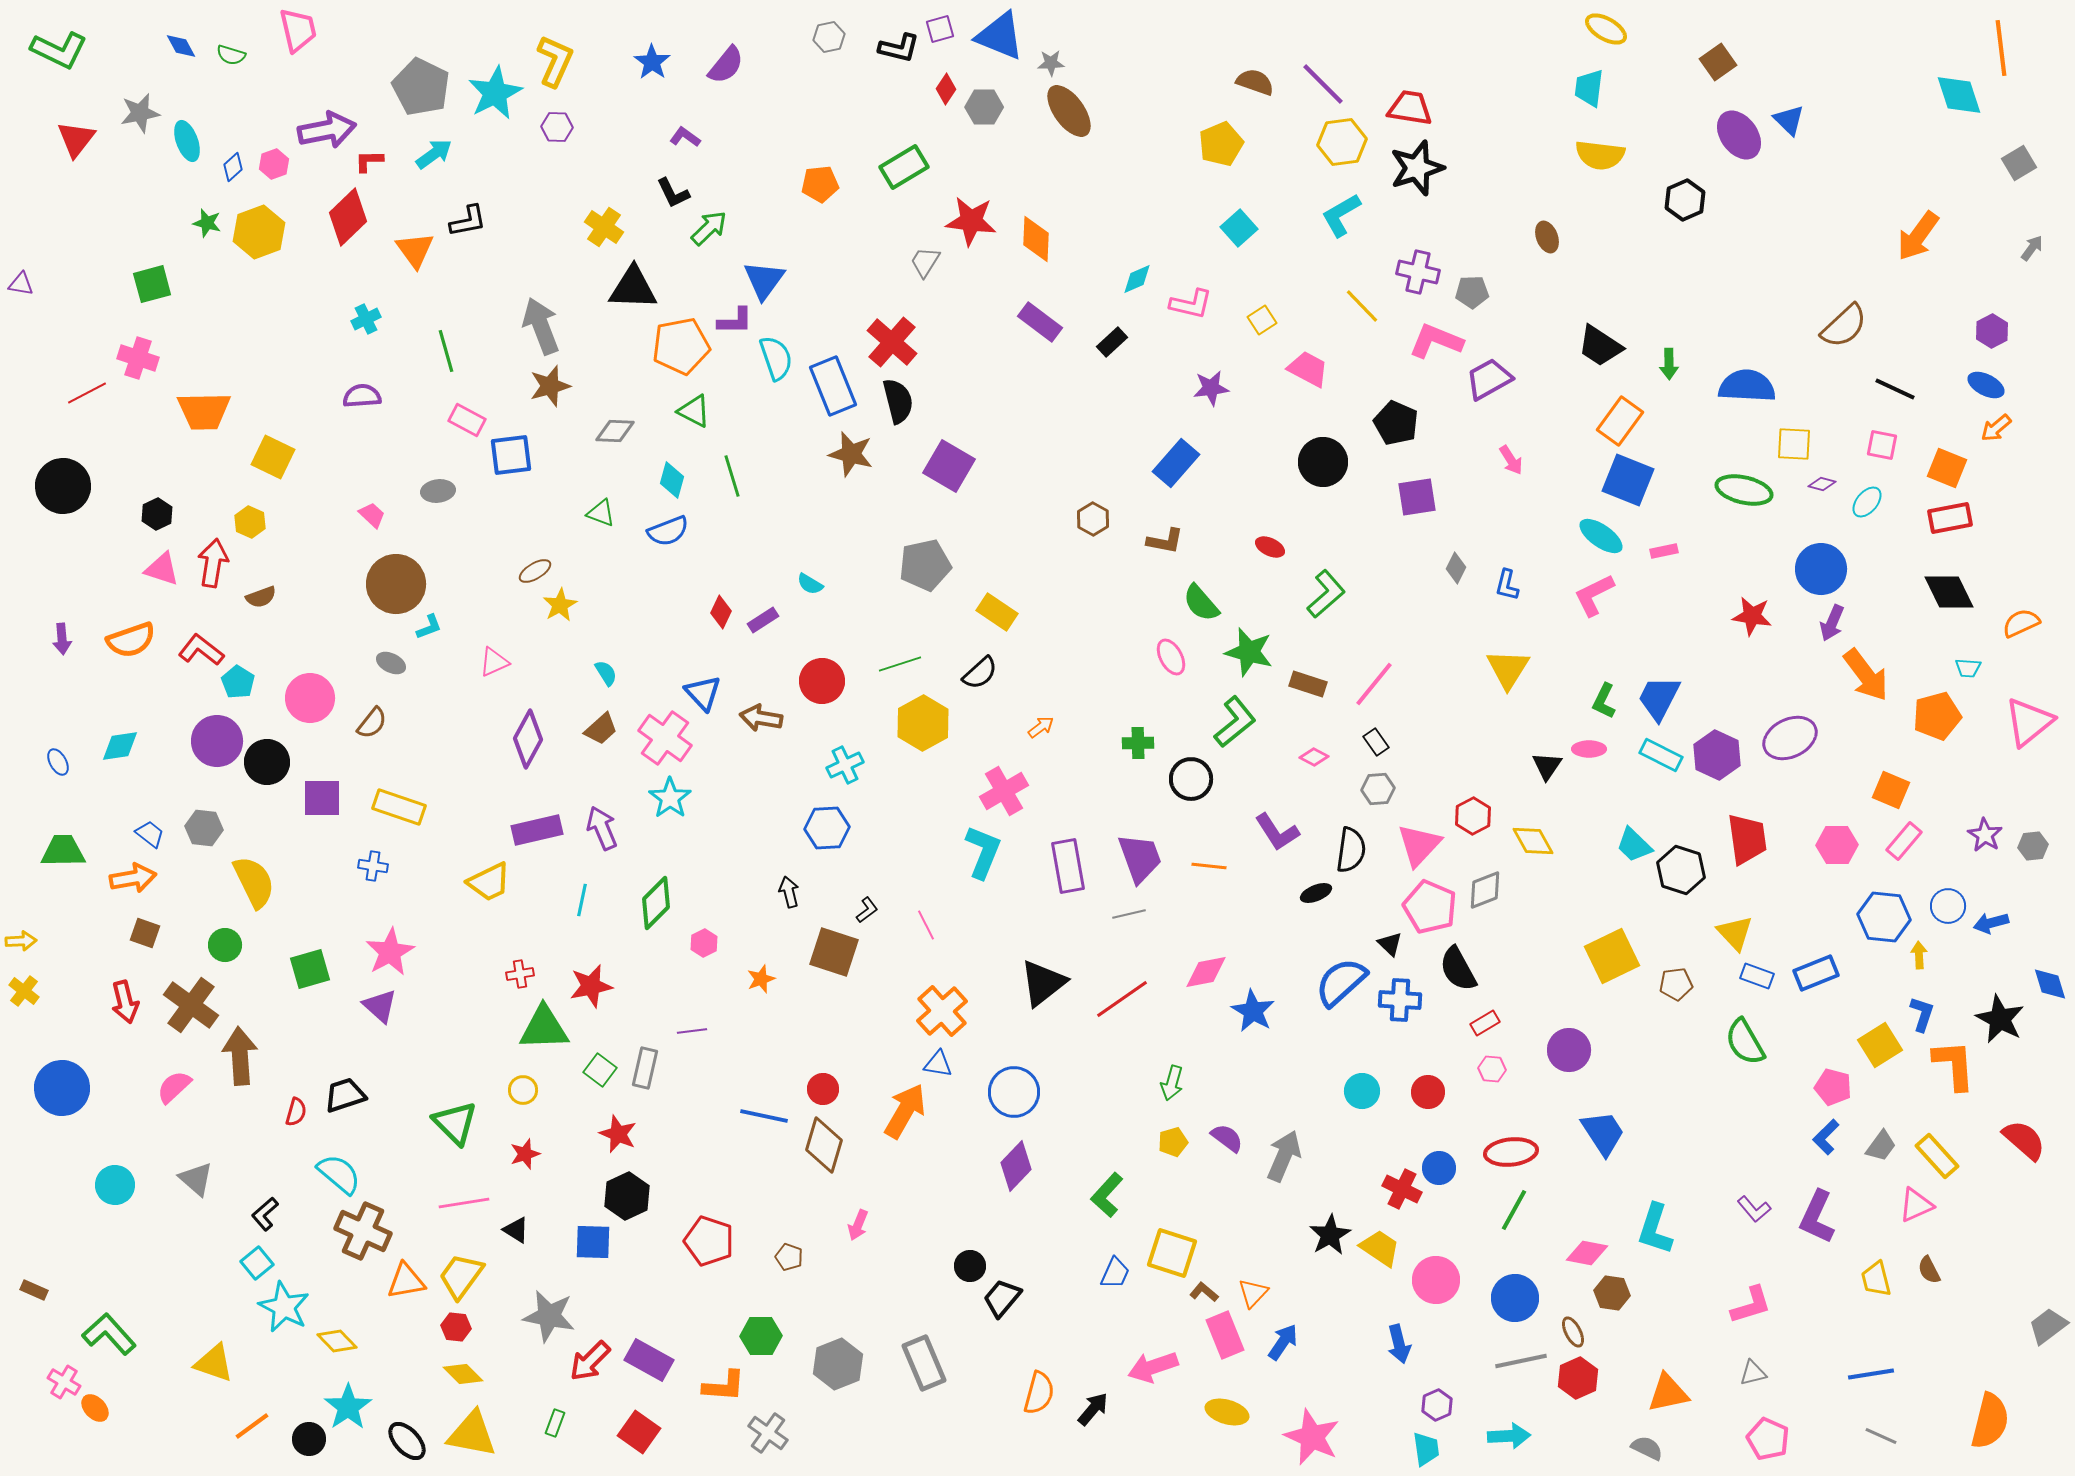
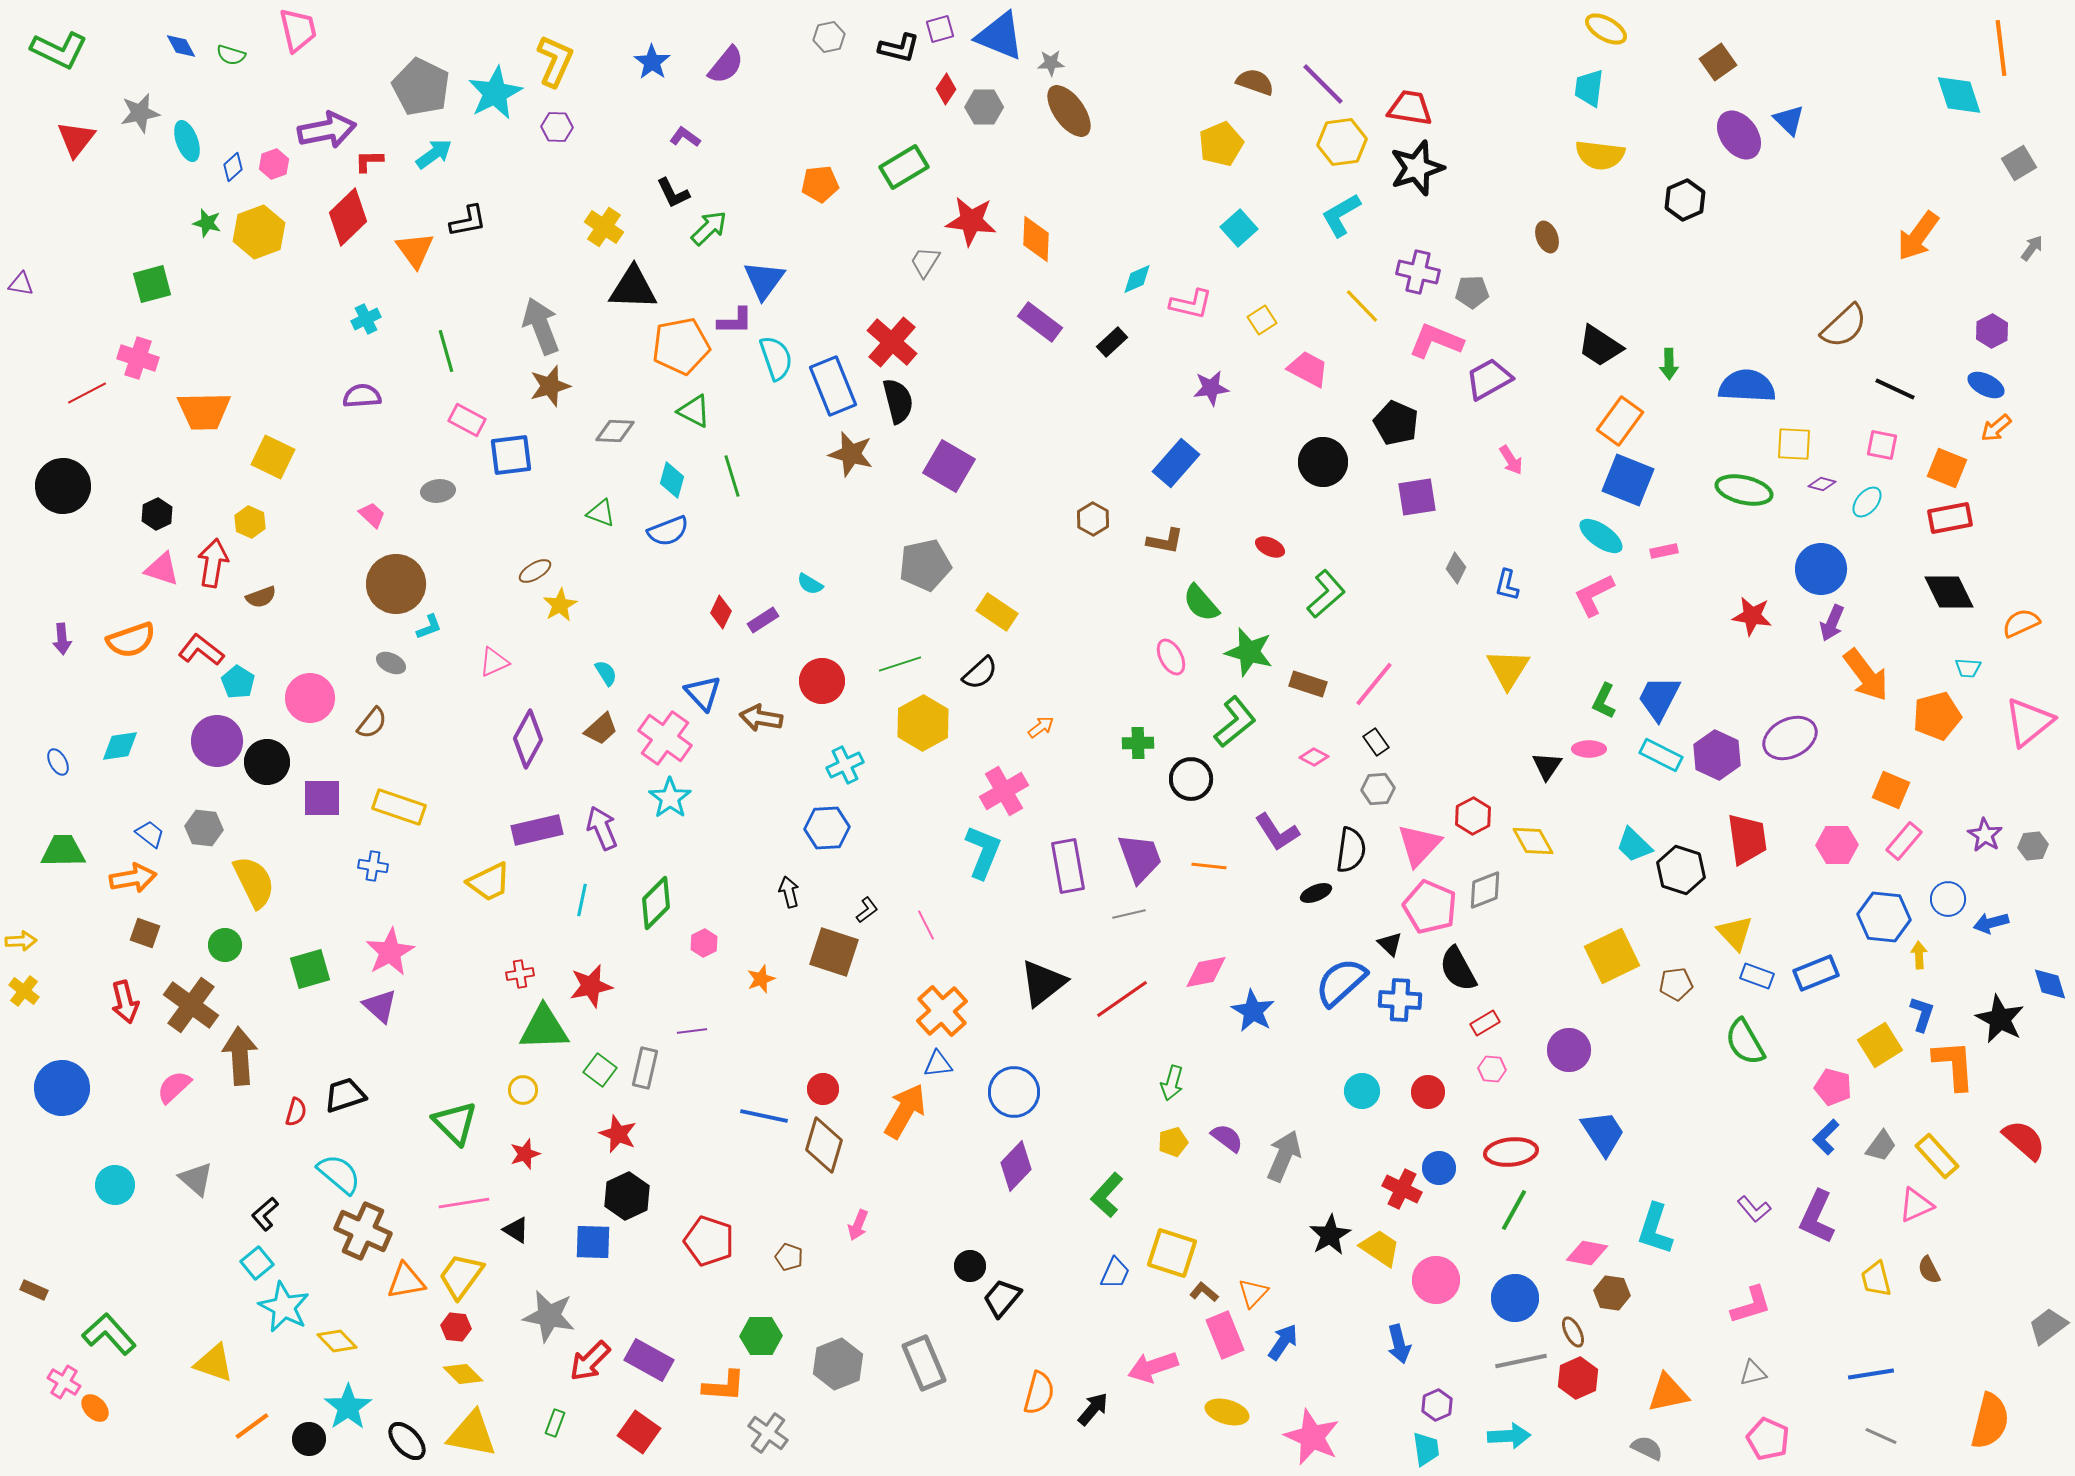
blue circle at (1948, 906): moved 7 px up
blue triangle at (938, 1064): rotated 16 degrees counterclockwise
